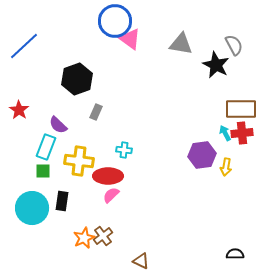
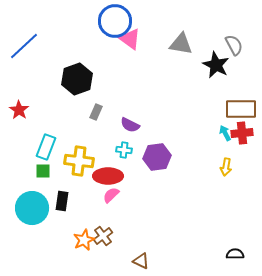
purple semicircle: moved 72 px right; rotated 18 degrees counterclockwise
purple hexagon: moved 45 px left, 2 px down
orange star: moved 2 px down
